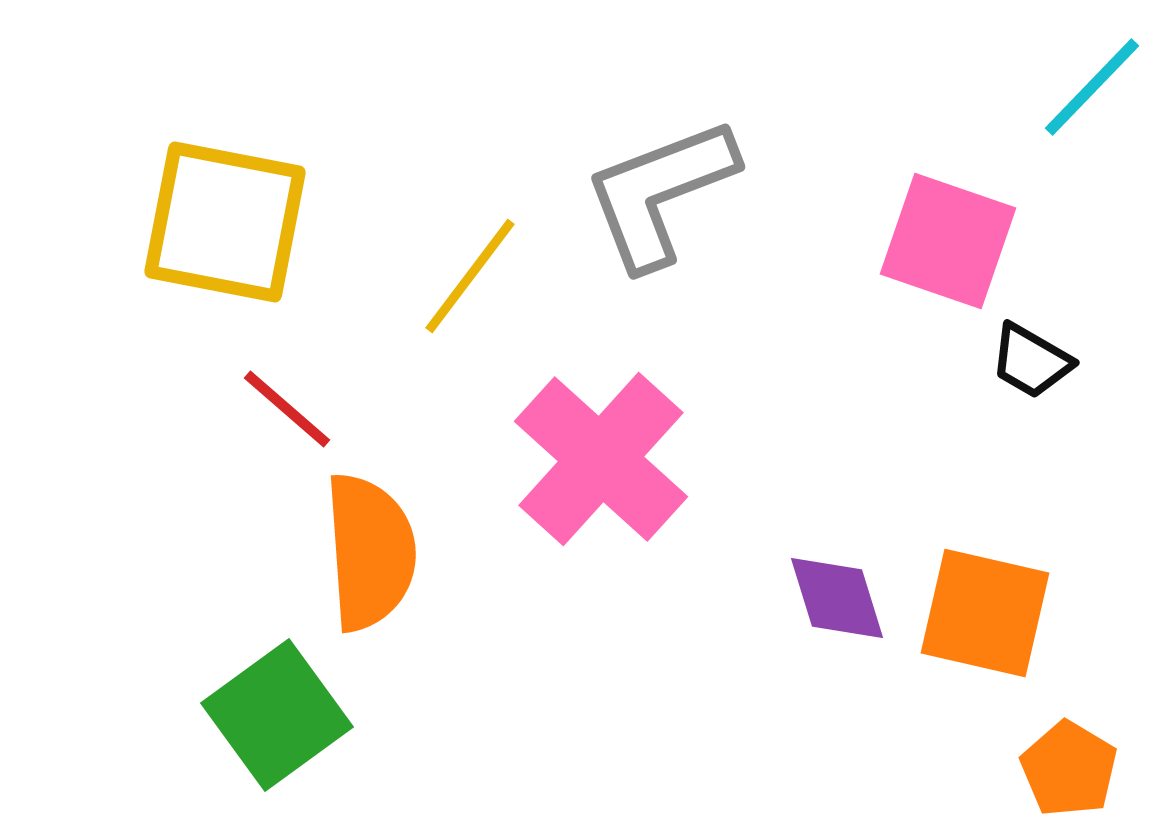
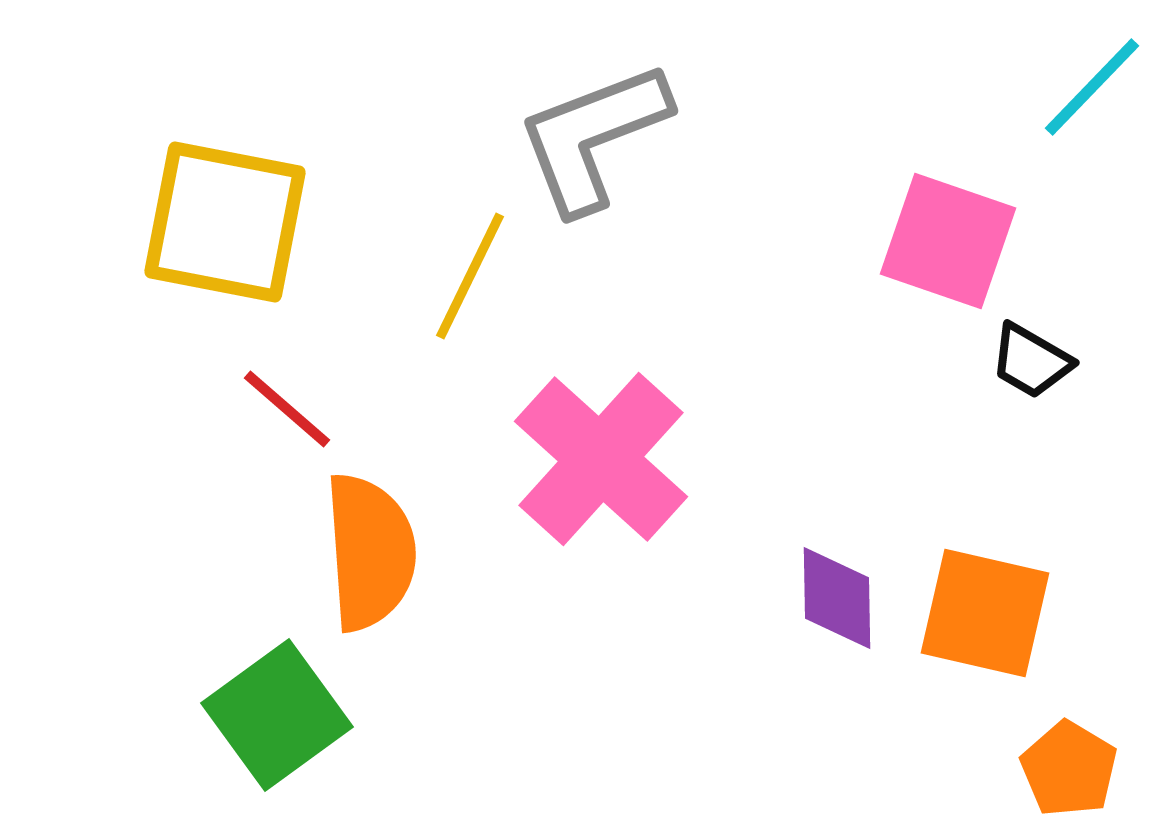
gray L-shape: moved 67 px left, 56 px up
yellow line: rotated 11 degrees counterclockwise
purple diamond: rotated 16 degrees clockwise
